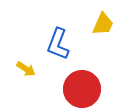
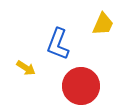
yellow arrow: moved 1 px up
red circle: moved 1 px left, 3 px up
